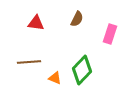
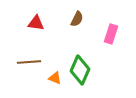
pink rectangle: moved 1 px right
green diamond: moved 2 px left; rotated 20 degrees counterclockwise
